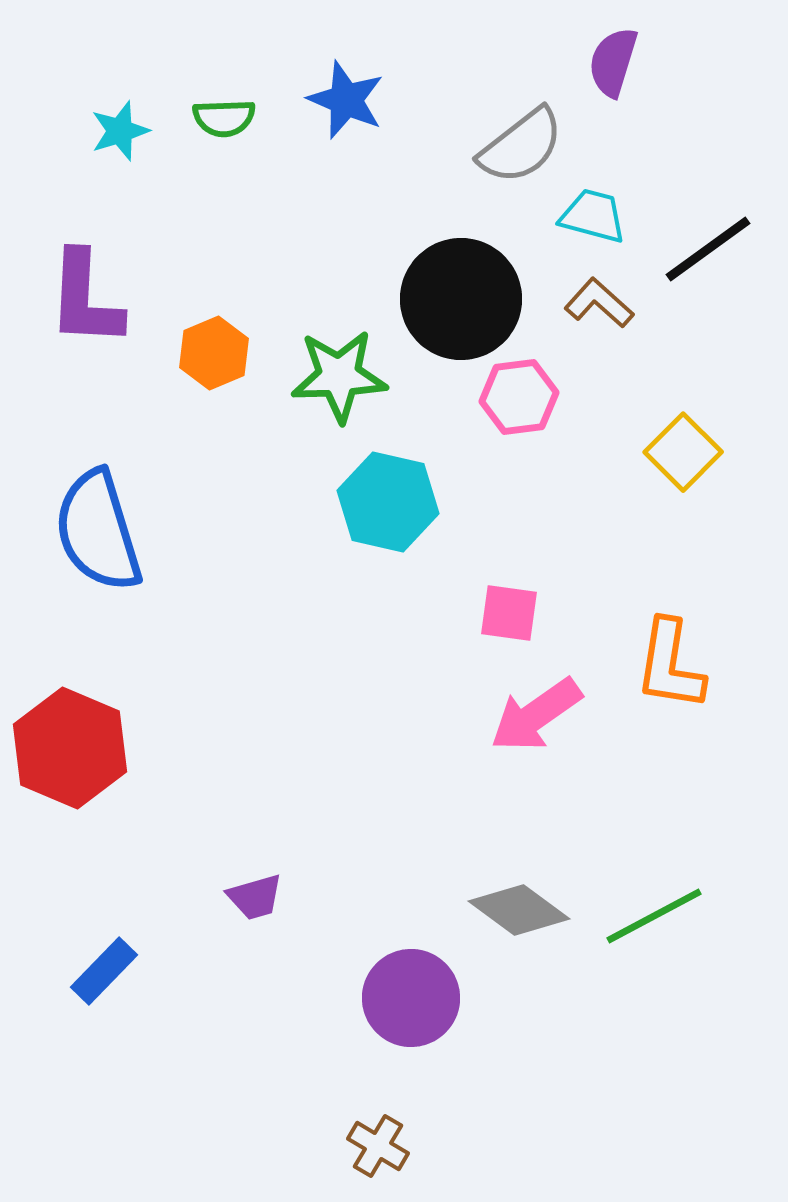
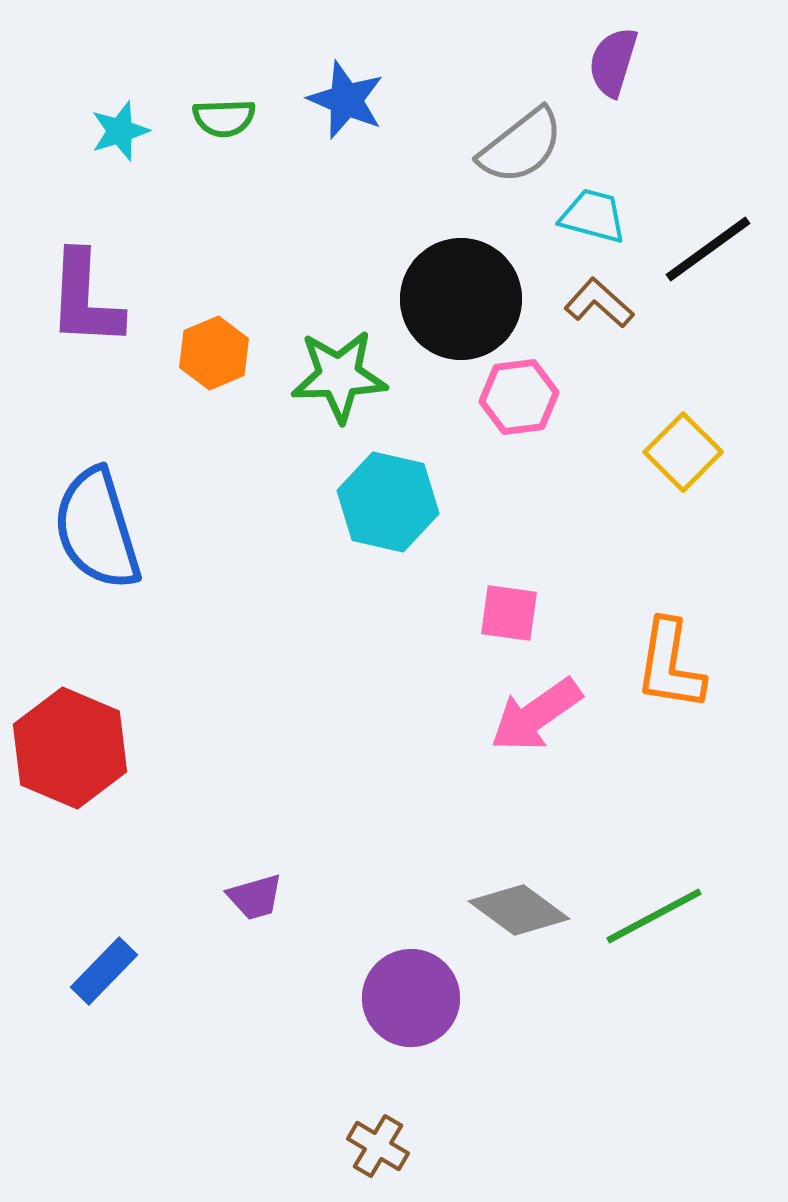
blue semicircle: moved 1 px left, 2 px up
